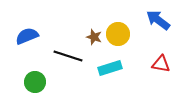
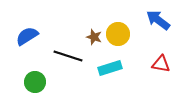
blue semicircle: rotated 10 degrees counterclockwise
